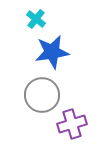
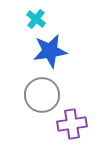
blue star: moved 2 px left, 1 px up
purple cross: rotated 8 degrees clockwise
